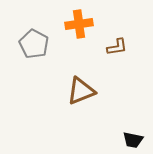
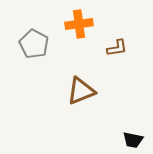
brown L-shape: moved 1 px down
